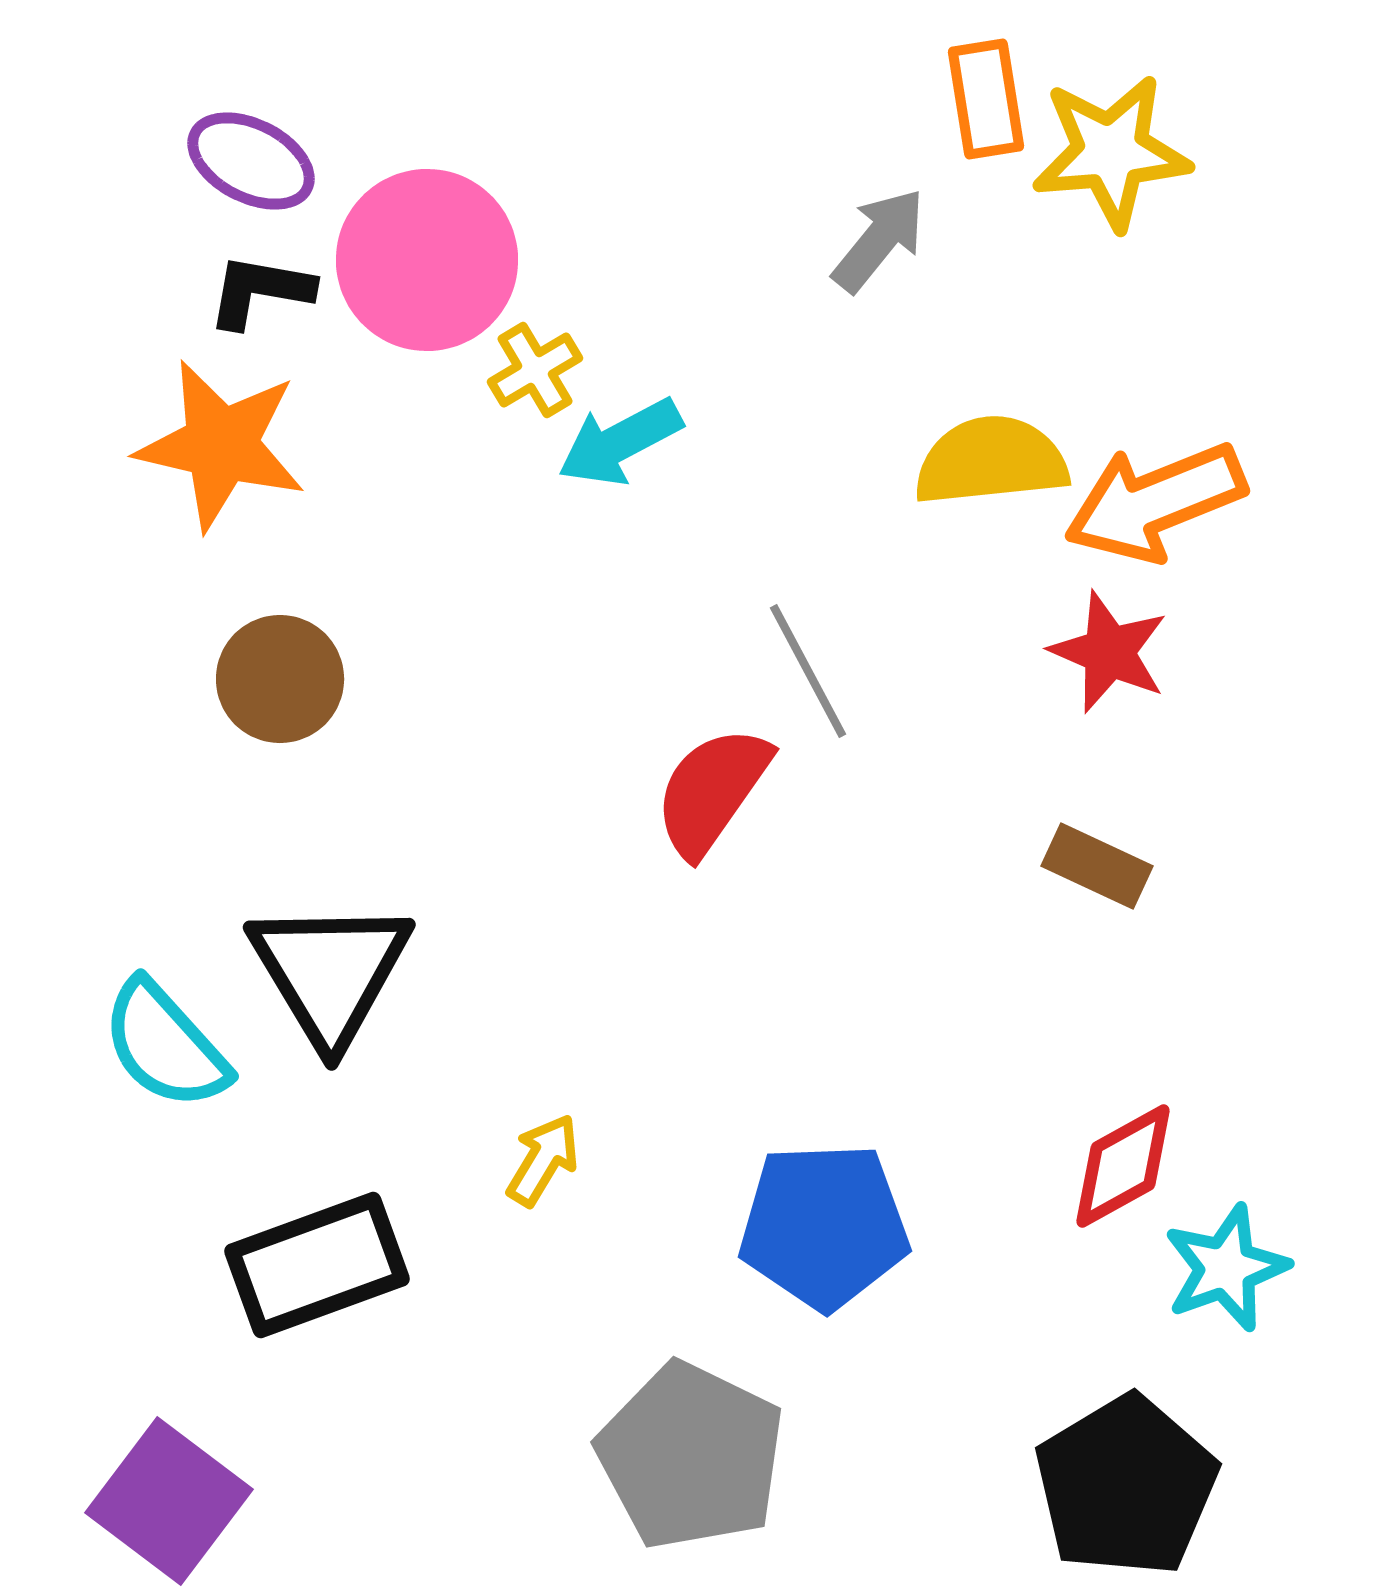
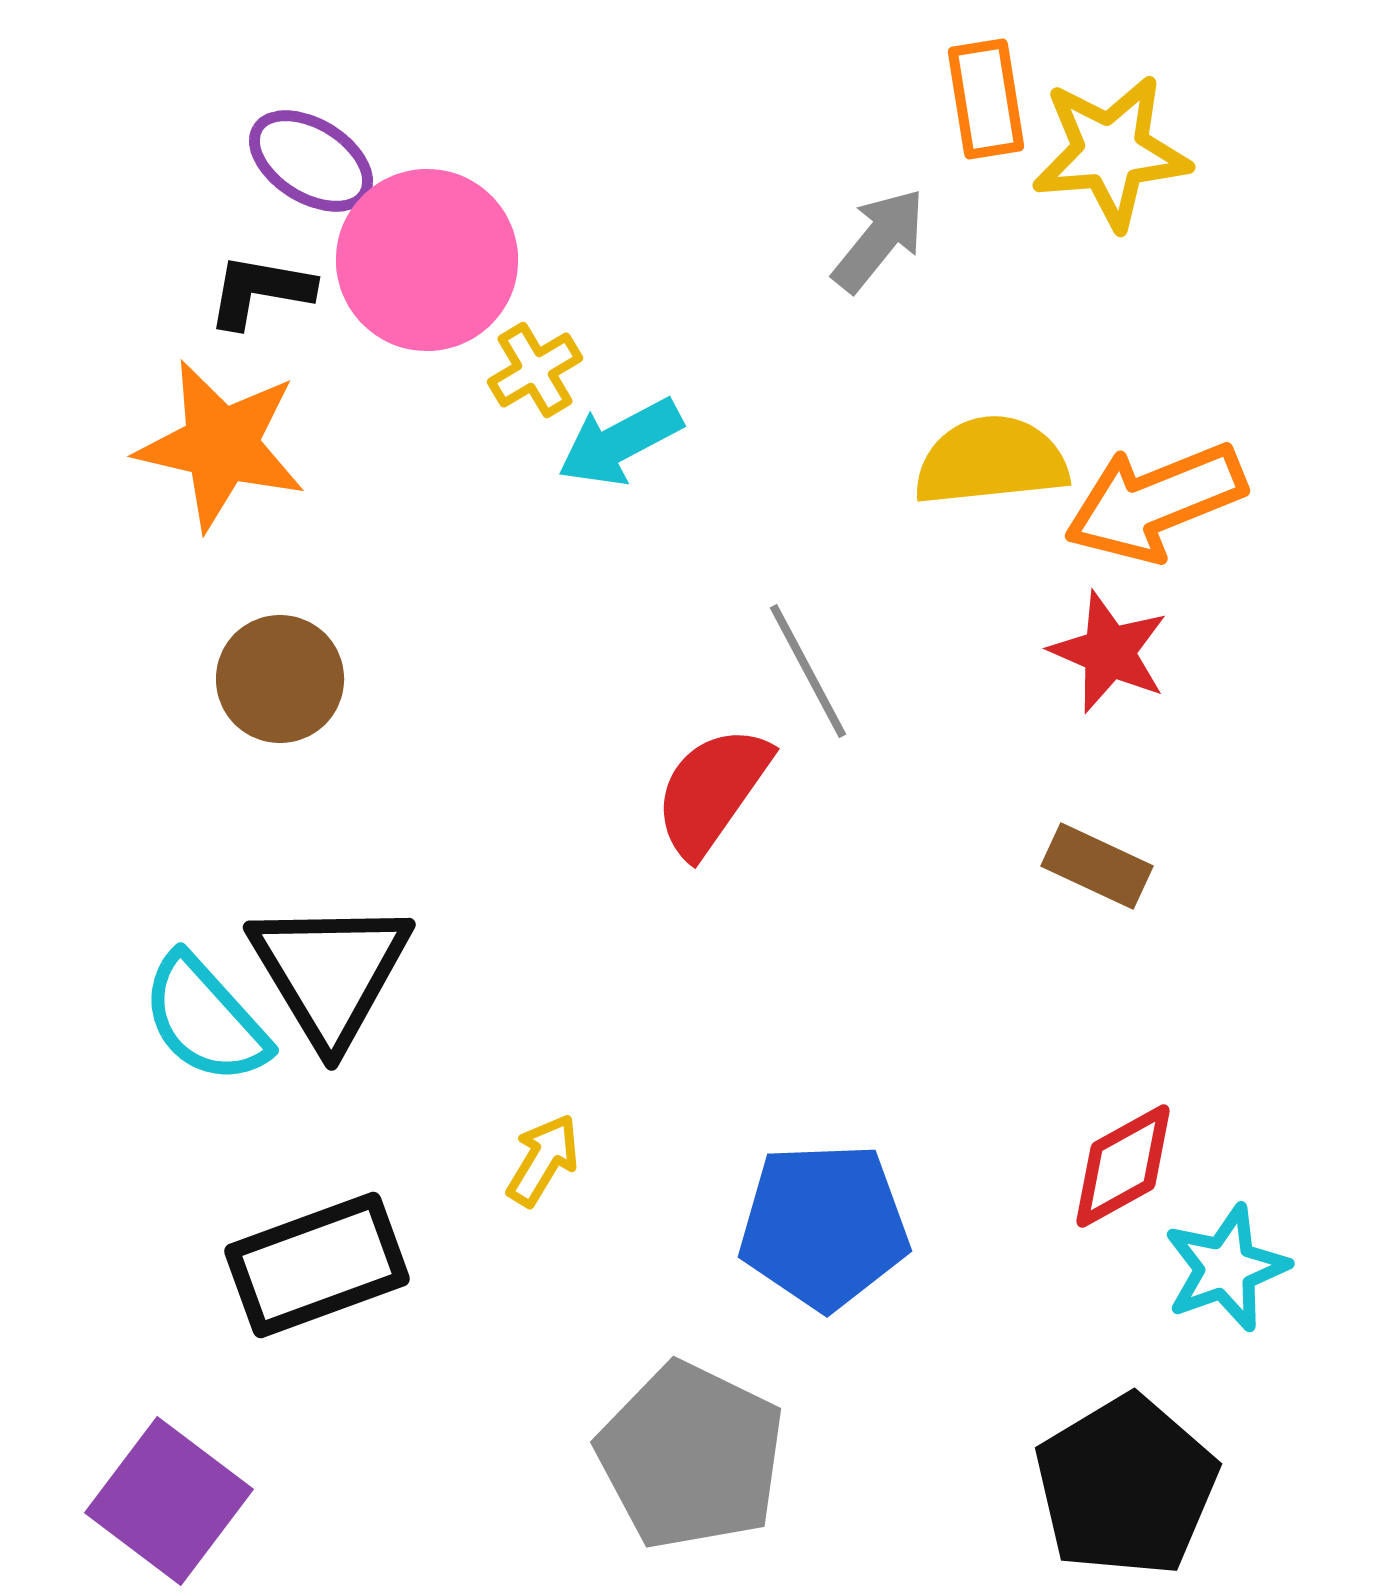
purple ellipse: moved 60 px right; rotated 5 degrees clockwise
cyan semicircle: moved 40 px right, 26 px up
